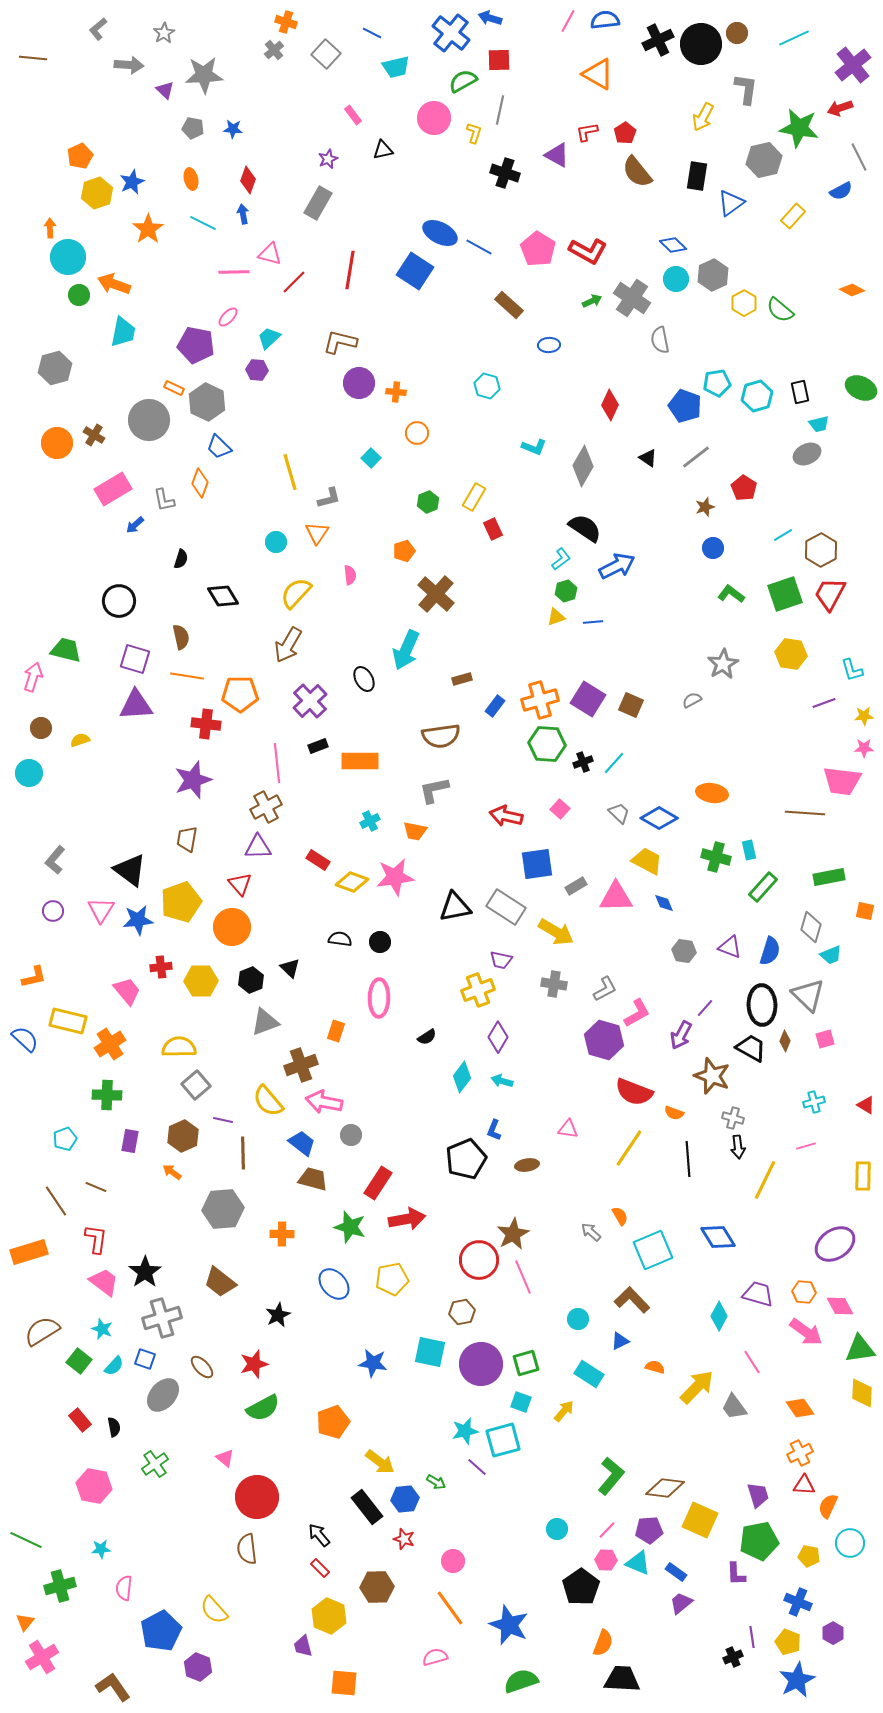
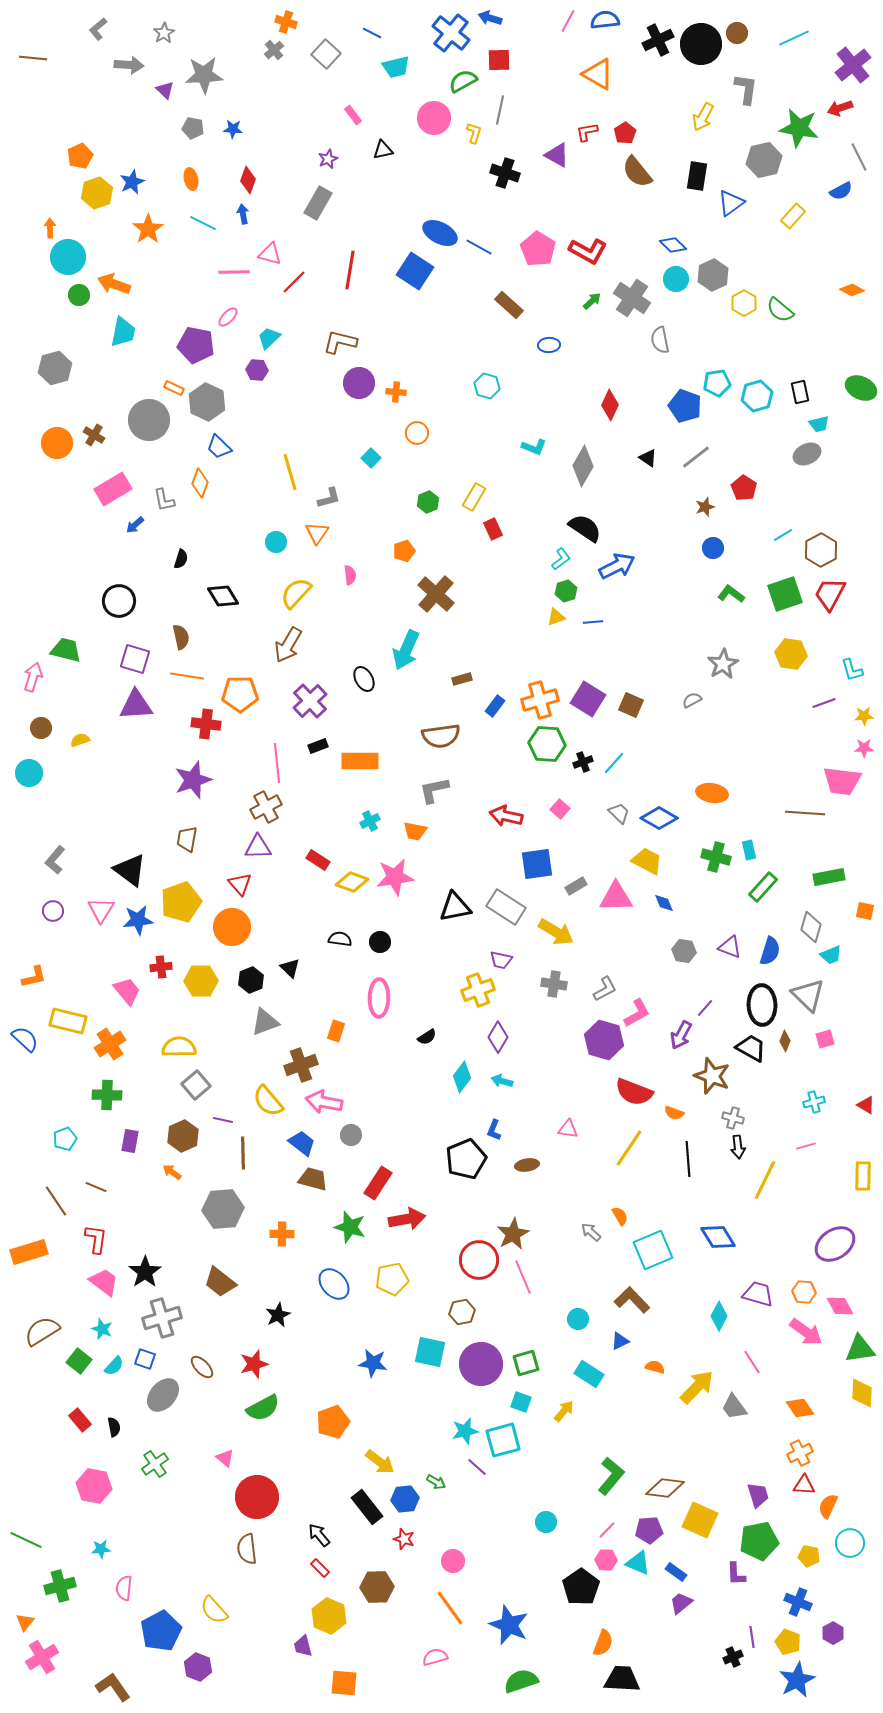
green arrow at (592, 301): rotated 18 degrees counterclockwise
cyan circle at (557, 1529): moved 11 px left, 7 px up
